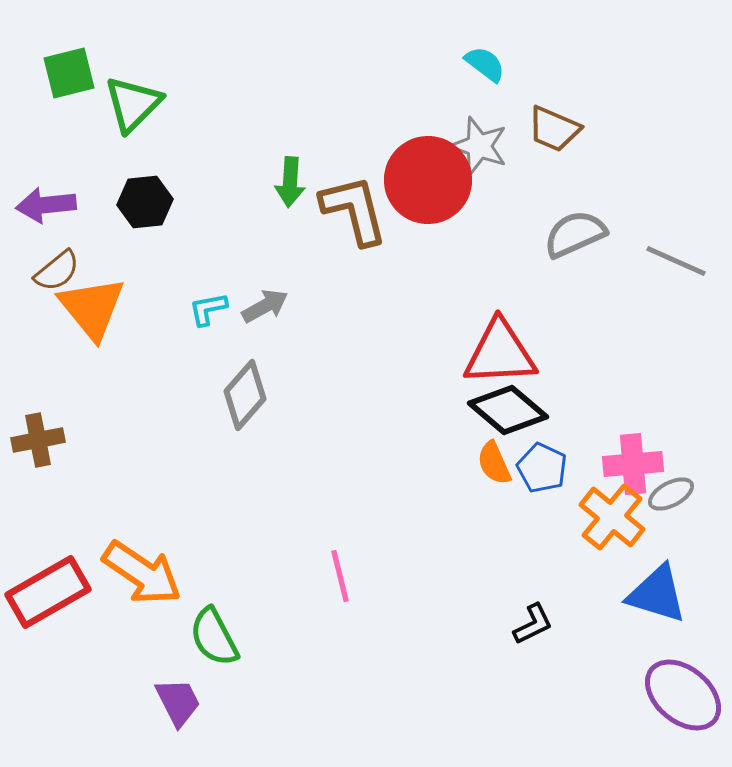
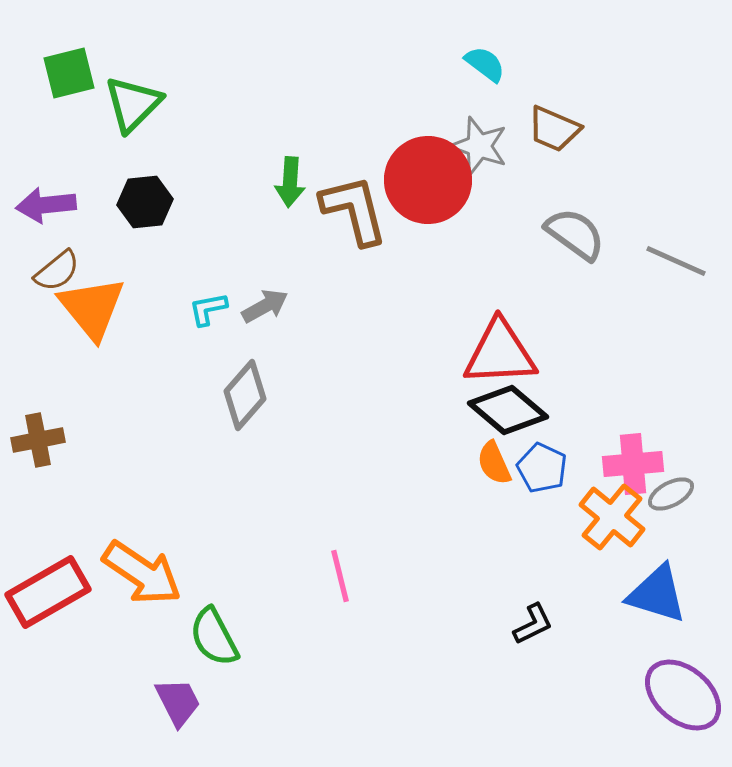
gray semicircle: rotated 60 degrees clockwise
